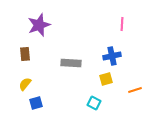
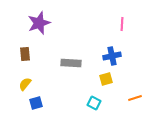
purple star: moved 2 px up
orange line: moved 8 px down
